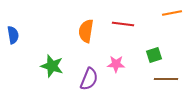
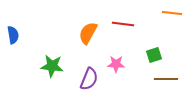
orange line: rotated 18 degrees clockwise
orange semicircle: moved 2 px right, 2 px down; rotated 20 degrees clockwise
green star: rotated 10 degrees counterclockwise
